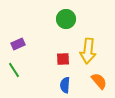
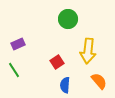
green circle: moved 2 px right
red square: moved 6 px left, 3 px down; rotated 32 degrees counterclockwise
